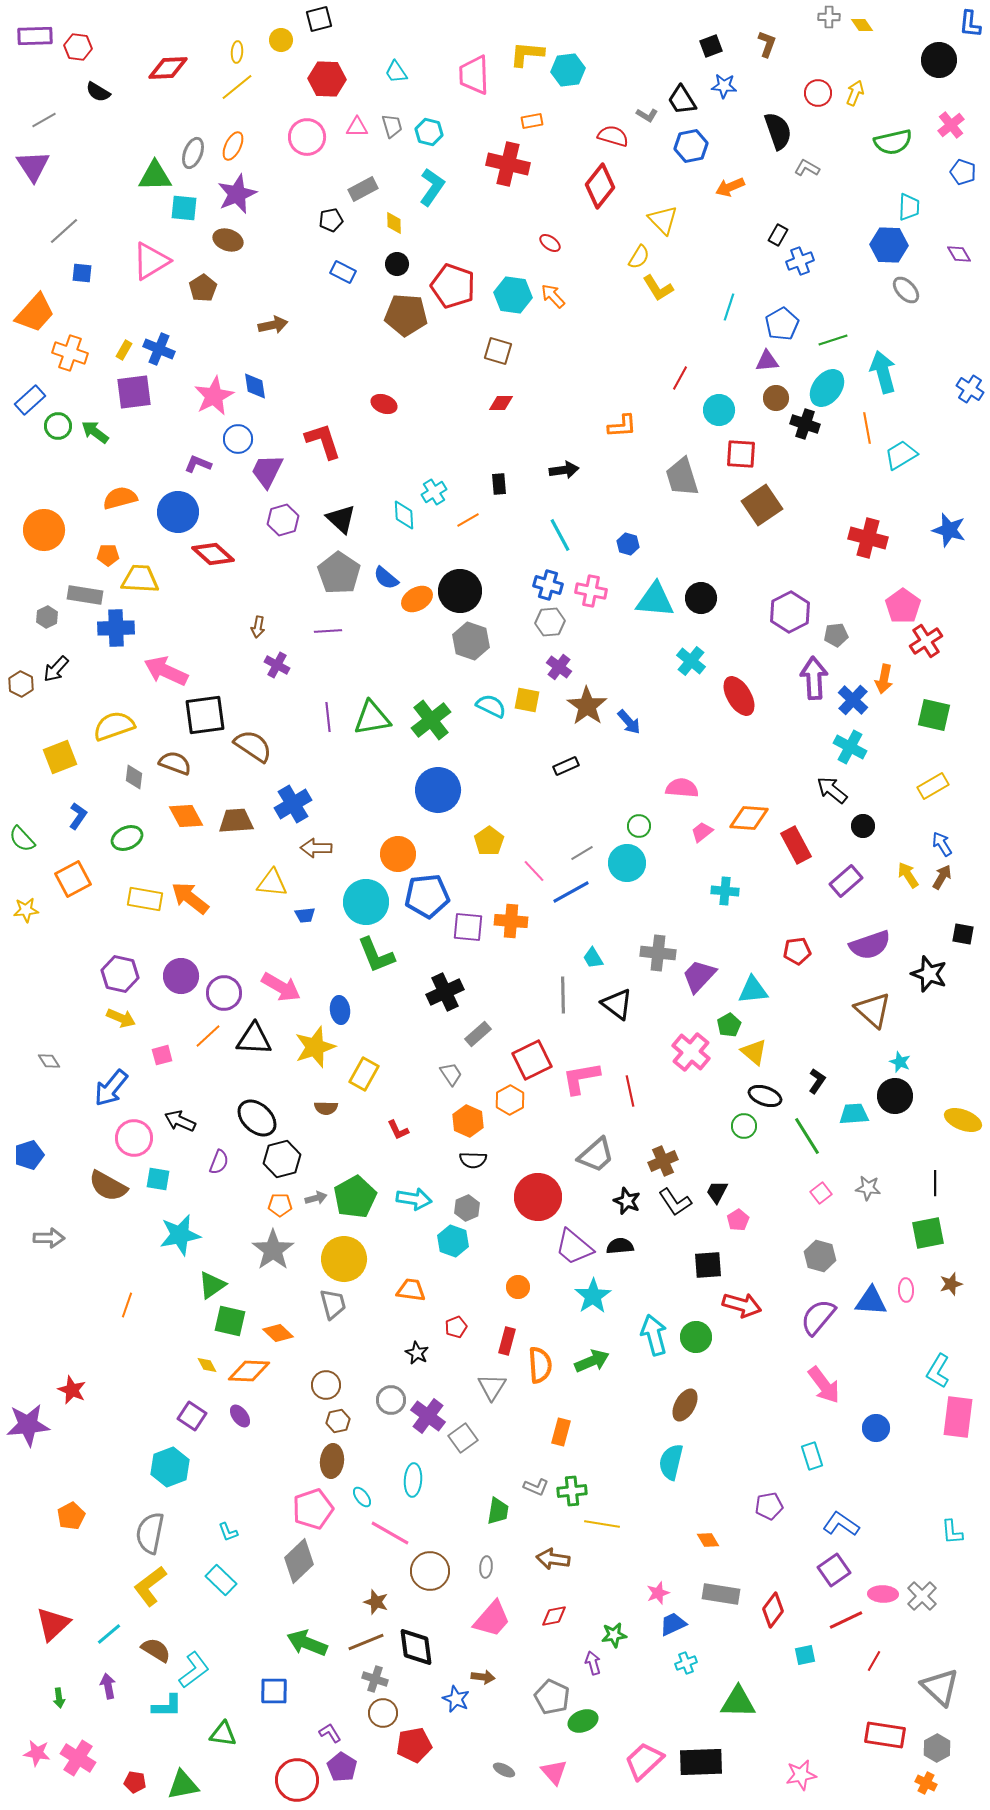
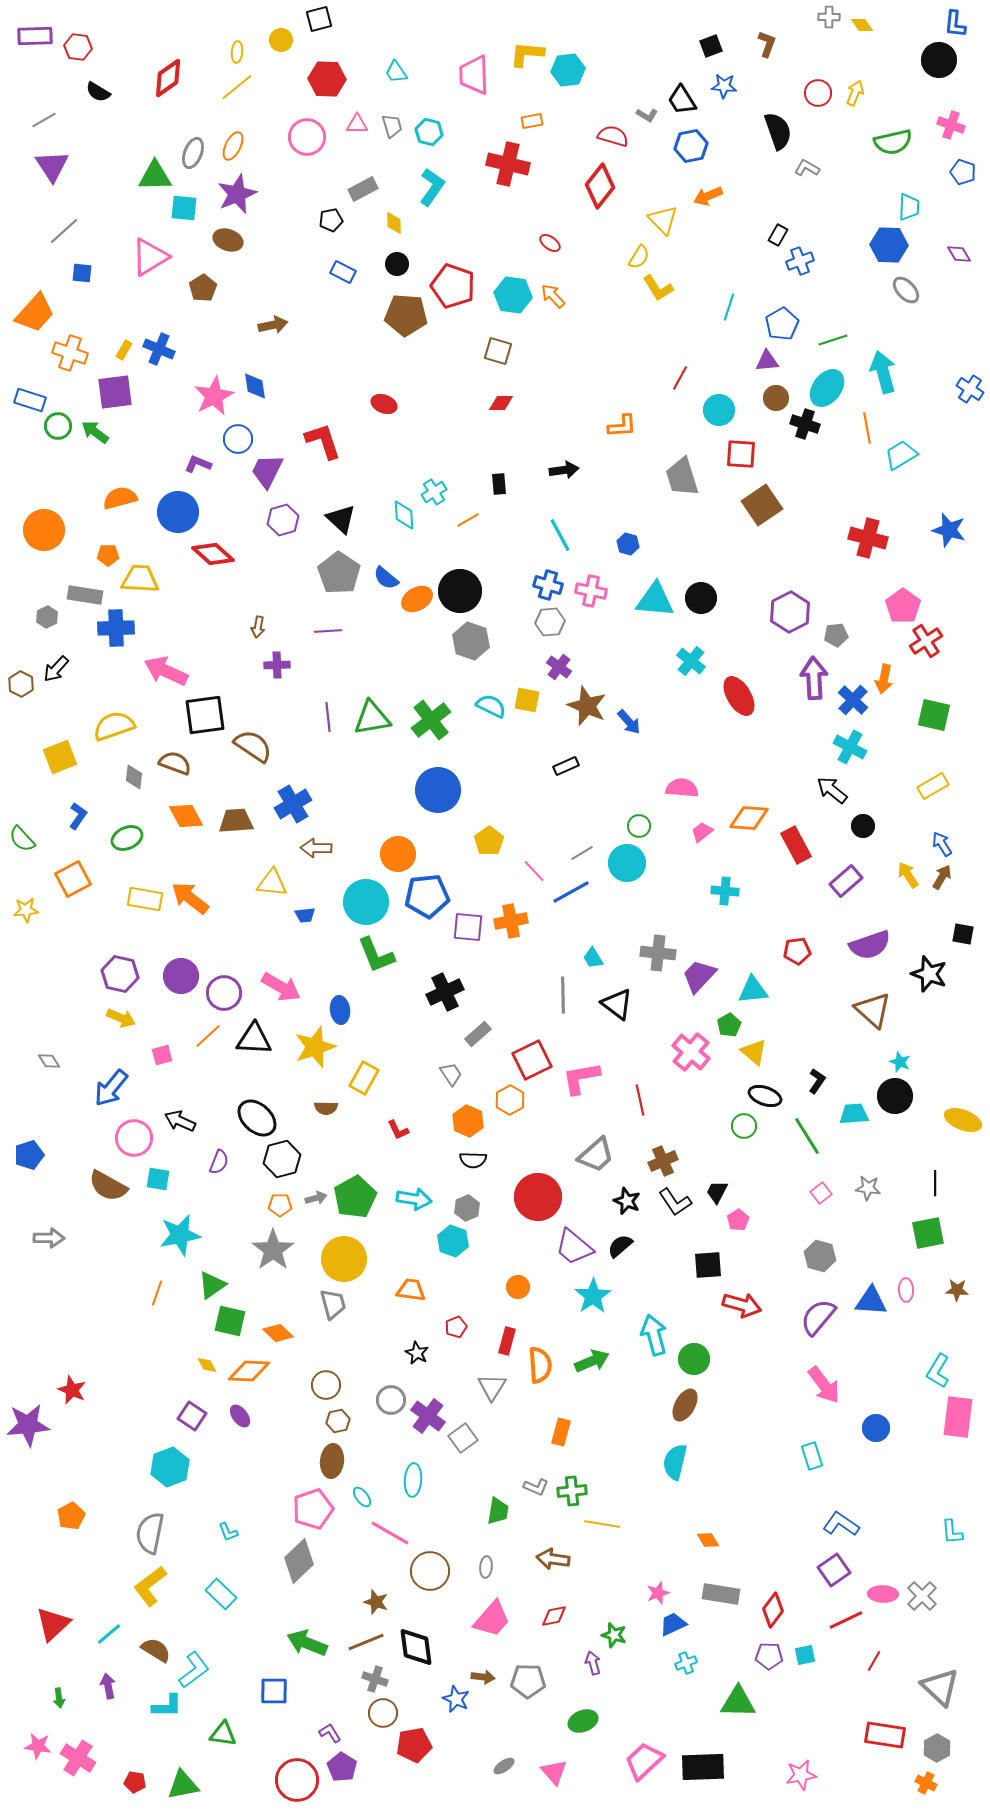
blue L-shape at (970, 24): moved 15 px left
red diamond at (168, 68): moved 10 px down; rotated 33 degrees counterclockwise
pink cross at (951, 125): rotated 32 degrees counterclockwise
pink triangle at (357, 127): moved 3 px up
purple triangle at (33, 166): moved 19 px right
orange arrow at (730, 187): moved 22 px left, 9 px down
pink triangle at (151, 261): moved 1 px left, 4 px up
purple square at (134, 392): moved 19 px left
blue rectangle at (30, 400): rotated 60 degrees clockwise
purple cross at (277, 665): rotated 30 degrees counterclockwise
brown star at (587, 706): rotated 12 degrees counterclockwise
orange cross at (511, 921): rotated 16 degrees counterclockwise
yellow rectangle at (364, 1074): moved 4 px down
red line at (630, 1091): moved 10 px right, 9 px down
black semicircle at (620, 1246): rotated 36 degrees counterclockwise
brown star at (951, 1284): moved 6 px right, 6 px down; rotated 20 degrees clockwise
orange line at (127, 1305): moved 30 px right, 12 px up
green circle at (696, 1337): moved 2 px left, 22 px down
cyan semicircle at (671, 1462): moved 4 px right
purple pentagon at (769, 1506): moved 150 px down; rotated 12 degrees clockwise
cyan rectangle at (221, 1580): moved 14 px down
green star at (614, 1635): rotated 25 degrees clockwise
gray pentagon at (552, 1697): moved 24 px left, 16 px up; rotated 24 degrees counterclockwise
pink star at (37, 1753): moved 1 px right, 7 px up
black rectangle at (701, 1762): moved 2 px right, 5 px down
gray ellipse at (504, 1770): moved 4 px up; rotated 60 degrees counterclockwise
